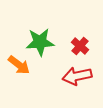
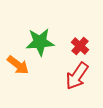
orange arrow: moved 1 px left
red arrow: rotated 44 degrees counterclockwise
